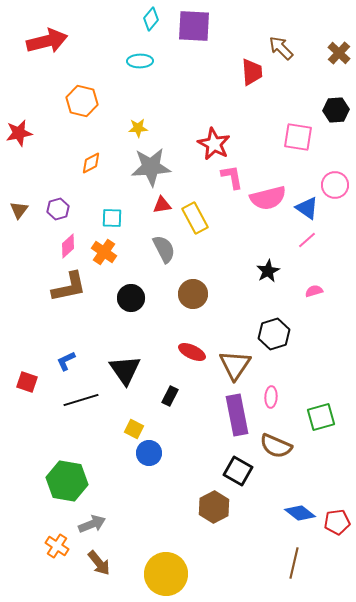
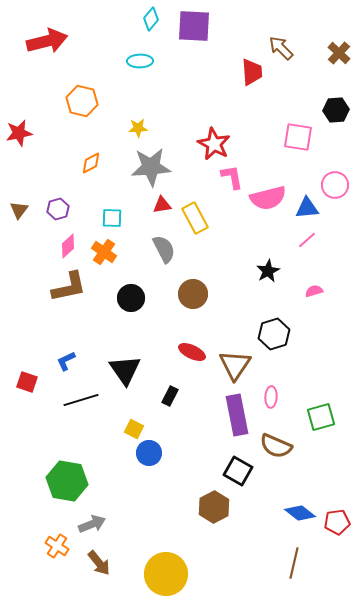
blue triangle at (307, 208): rotated 40 degrees counterclockwise
